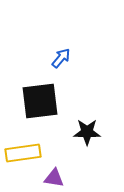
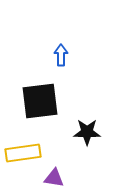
blue arrow: moved 3 px up; rotated 40 degrees counterclockwise
